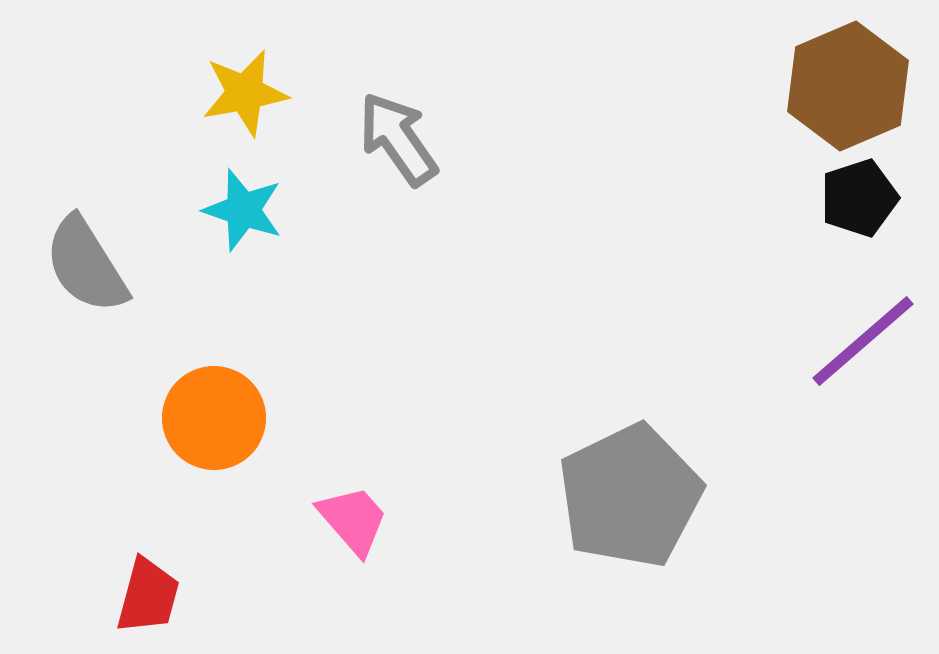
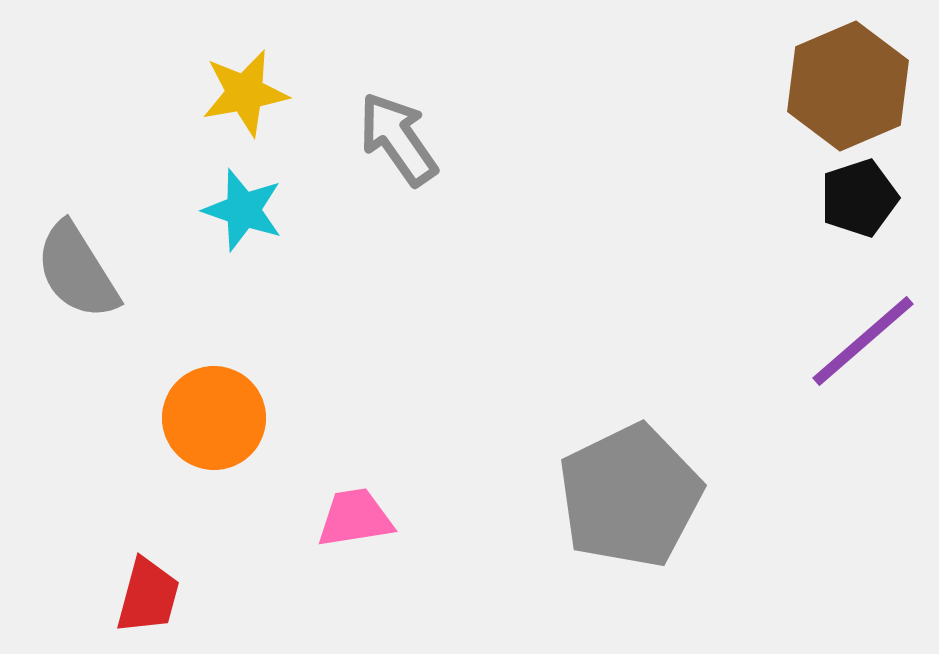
gray semicircle: moved 9 px left, 6 px down
pink trapezoid: moved 2 px right, 2 px up; rotated 58 degrees counterclockwise
